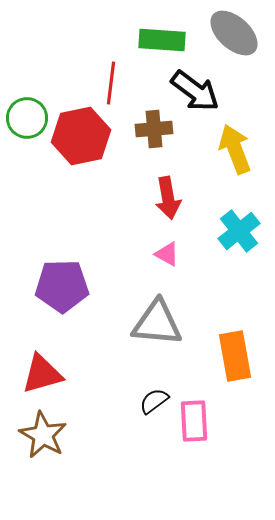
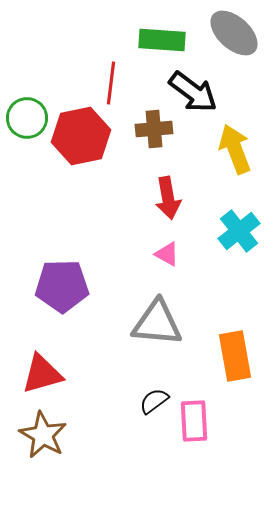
black arrow: moved 2 px left, 1 px down
